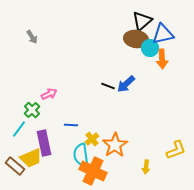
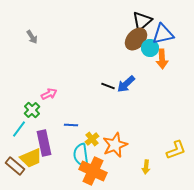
brown ellipse: rotated 55 degrees counterclockwise
orange star: rotated 10 degrees clockwise
